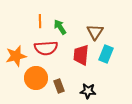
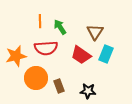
red trapezoid: rotated 60 degrees counterclockwise
